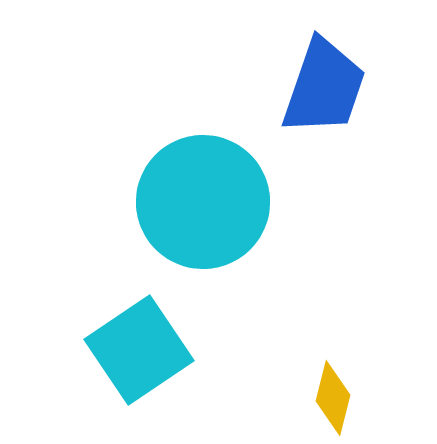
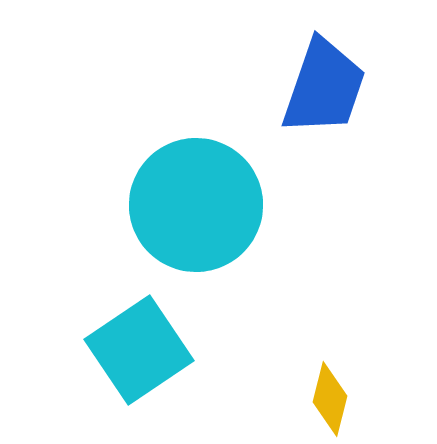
cyan circle: moved 7 px left, 3 px down
yellow diamond: moved 3 px left, 1 px down
